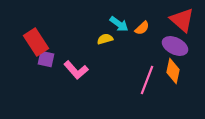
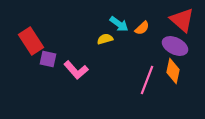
red rectangle: moved 5 px left, 1 px up
purple square: moved 2 px right
